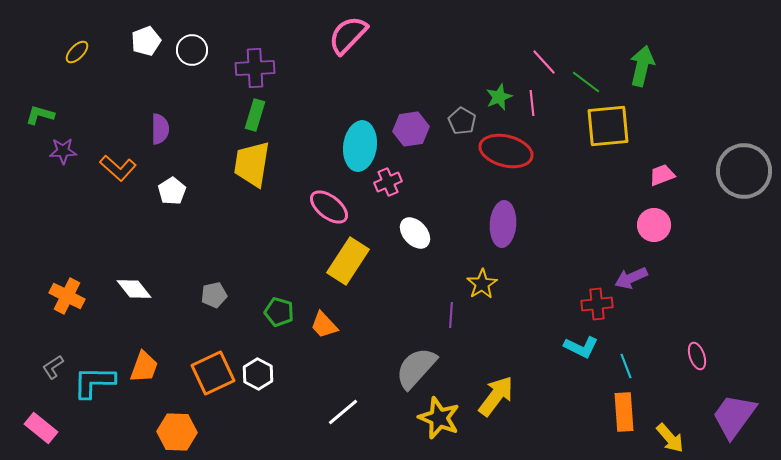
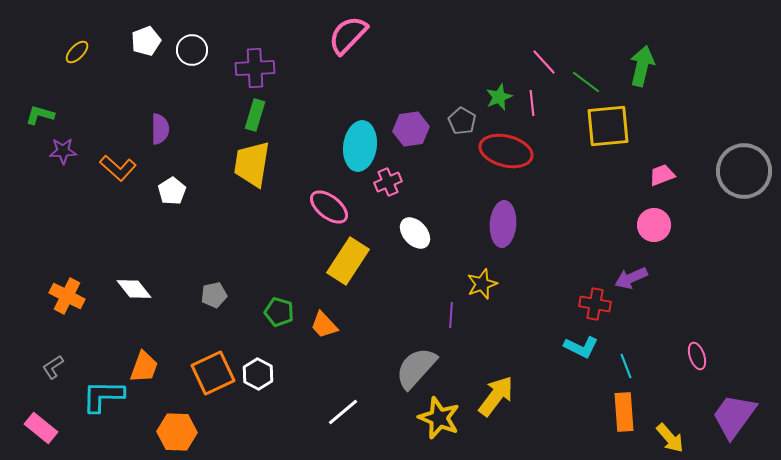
yellow star at (482, 284): rotated 12 degrees clockwise
red cross at (597, 304): moved 2 px left; rotated 16 degrees clockwise
cyan L-shape at (94, 382): moved 9 px right, 14 px down
